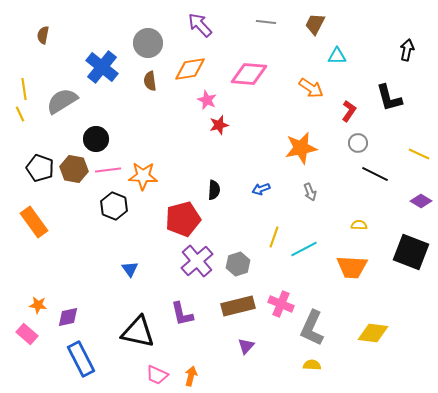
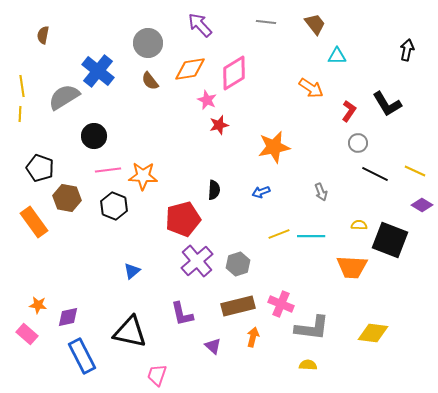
brown trapezoid at (315, 24): rotated 115 degrees clockwise
blue cross at (102, 67): moved 4 px left, 4 px down
pink diamond at (249, 74): moved 15 px left, 1 px up; rotated 36 degrees counterclockwise
brown semicircle at (150, 81): rotated 30 degrees counterclockwise
yellow line at (24, 89): moved 2 px left, 3 px up
black L-shape at (389, 98): moved 2 px left, 6 px down; rotated 16 degrees counterclockwise
gray semicircle at (62, 101): moved 2 px right, 4 px up
yellow line at (20, 114): rotated 28 degrees clockwise
black circle at (96, 139): moved 2 px left, 3 px up
orange star at (301, 148): moved 27 px left, 1 px up
yellow line at (419, 154): moved 4 px left, 17 px down
brown hexagon at (74, 169): moved 7 px left, 29 px down
blue arrow at (261, 189): moved 3 px down
gray arrow at (310, 192): moved 11 px right
purple diamond at (421, 201): moved 1 px right, 4 px down
yellow line at (274, 237): moved 5 px right, 3 px up; rotated 50 degrees clockwise
cyan line at (304, 249): moved 7 px right, 13 px up; rotated 28 degrees clockwise
black square at (411, 252): moved 21 px left, 12 px up
blue triangle at (130, 269): moved 2 px right, 2 px down; rotated 24 degrees clockwise
gray L-shape at (312, 328): rotated 108 degrees counterclockwise
black triangle at (138, 332): moved 8 px left
purple triangle at (246, 346): moved 33 px left; rotated 30 degrees counterclockwise
blue rectangle at (81, 359): moved 1 px right, 3 px up
yellow semicircle at (312, 365): moved 4 px left
pink trapezoid at (157, 375): rotated 85 degrees clockwise
orange arrow at (191, 376): moved 62 px right, 39 px up
